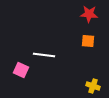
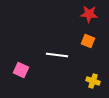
orange square: rotated 16 degrees clockwise
white line: moved 13 px right
yellow cross: moved 5 px up
